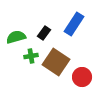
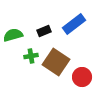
blue rectangle: rotated 20 degrees clockwise
black rectangle: moved 2 px up; rotated 32 degrees clockwise
green semicircle: moved 3 px left, 2 px up
